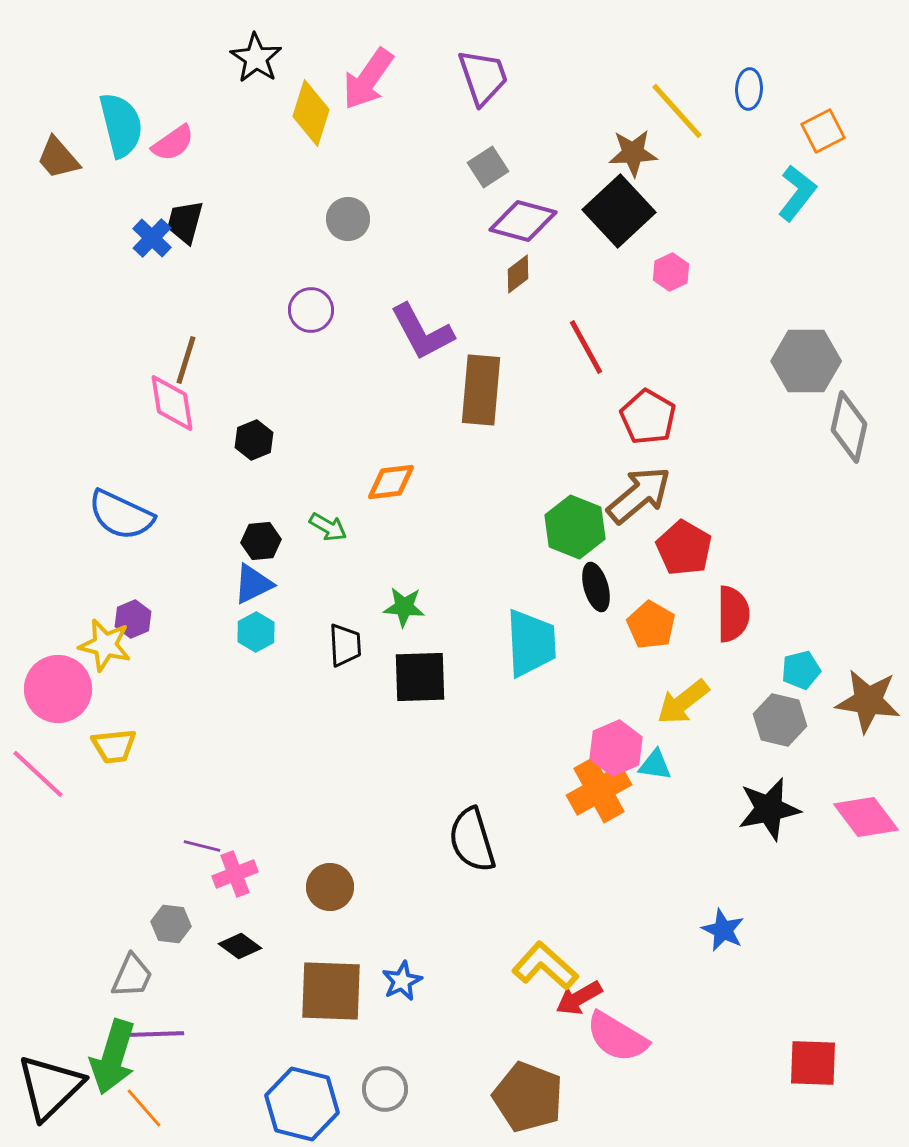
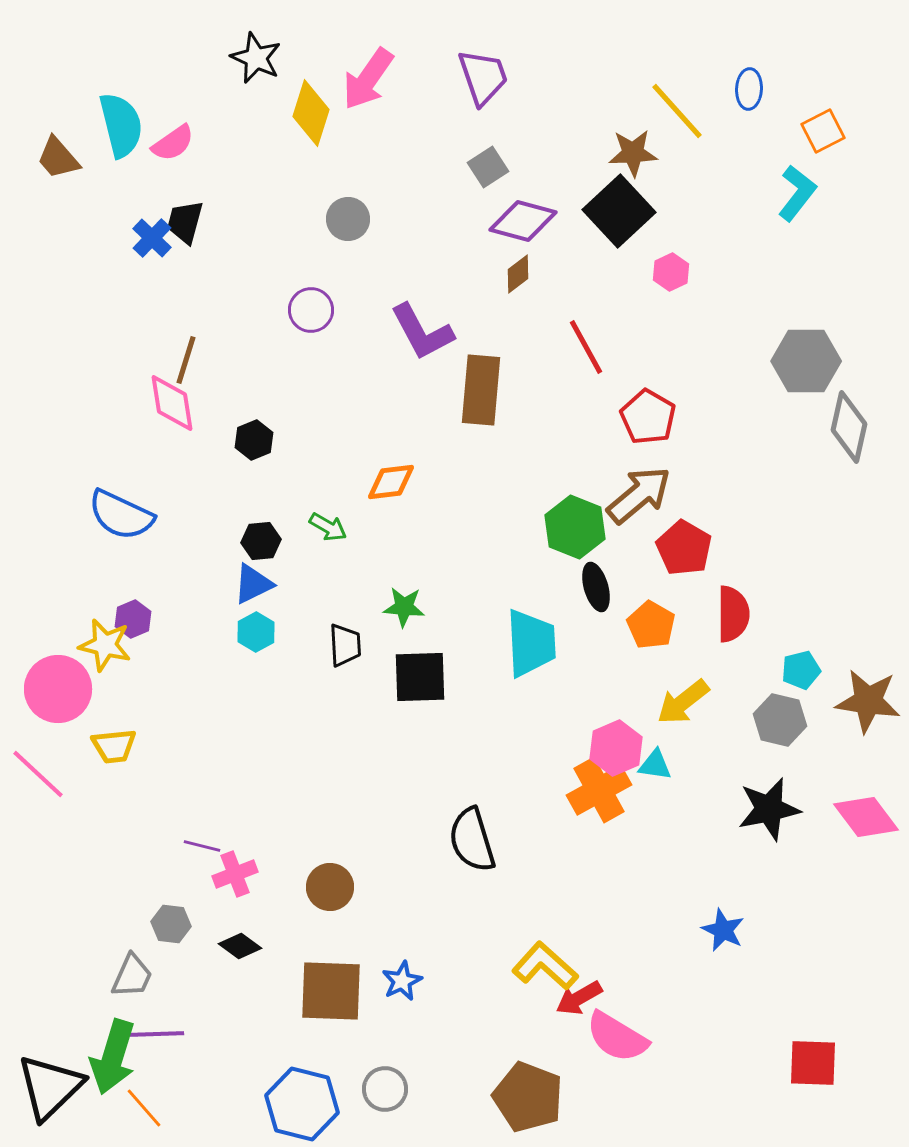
black star at (256, 58): rotated 9 degrees counterclockwise
